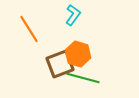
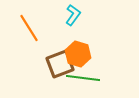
orange line: moved 1 px up
green line: rotated 8 degrees counterclockwise
